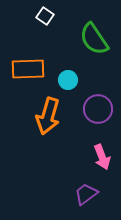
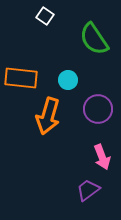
orange rectangle: moved 7 px left, 9 px down; rotated 8 degrees clockwise
purple trapezoid: moved 2 px right, 4 px up
